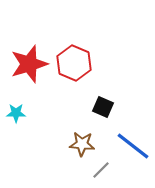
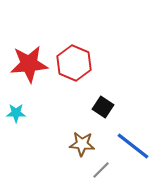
red star: rotated 12 degrees clockwise
black square: rotated 10 degrees clockwise
